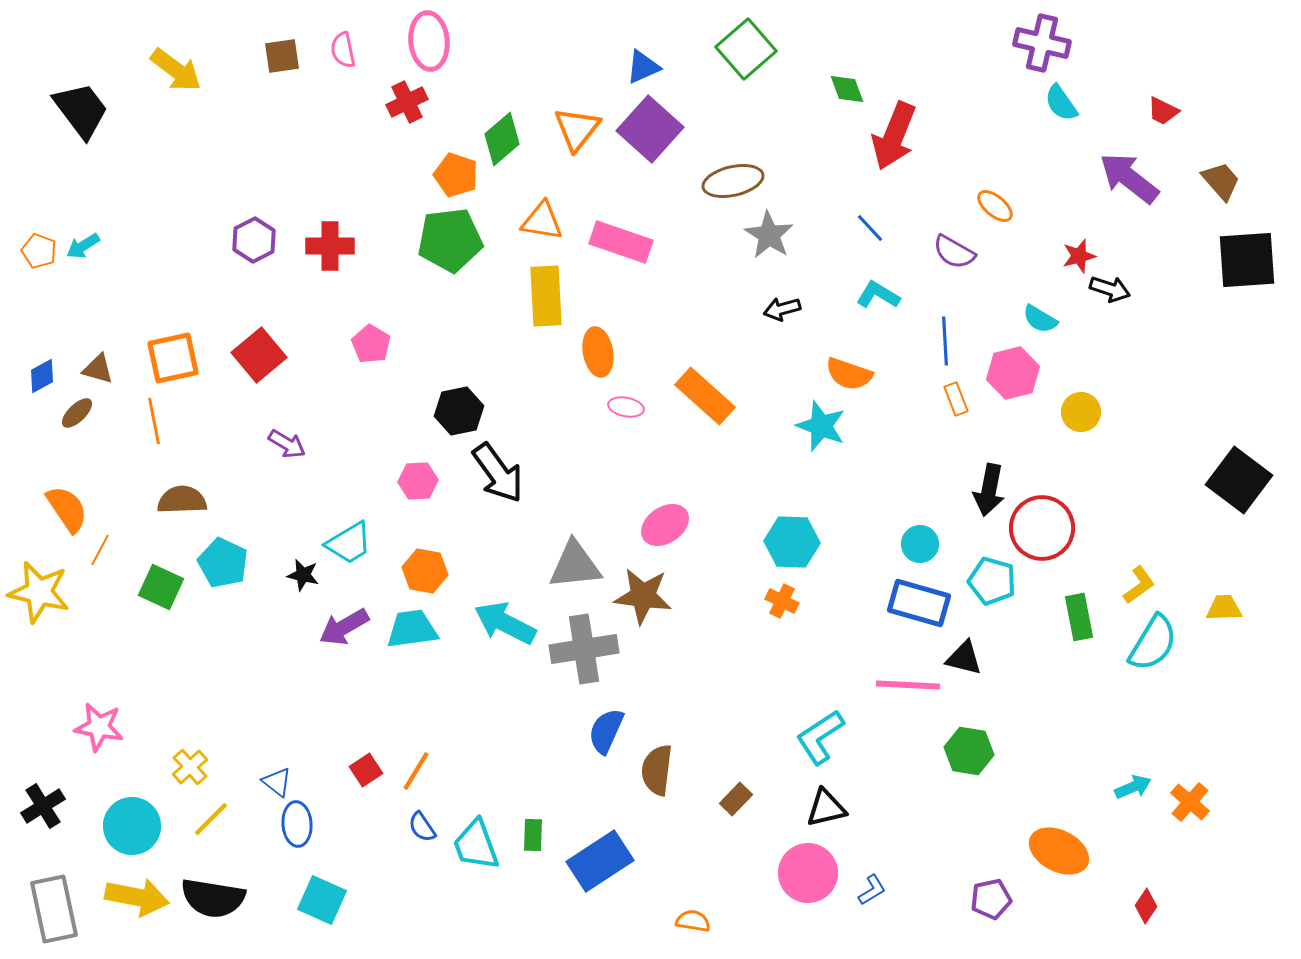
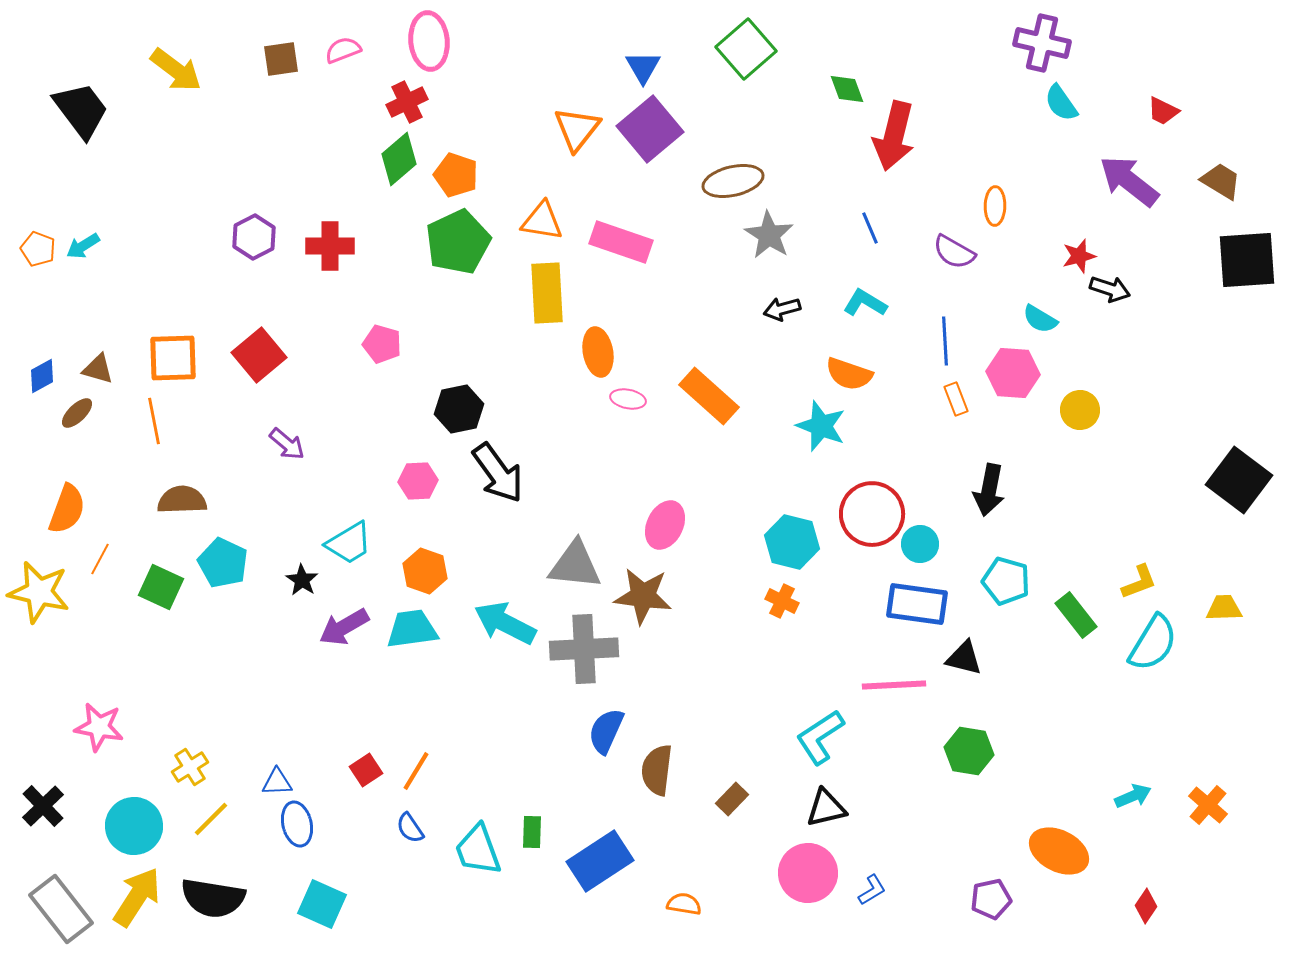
pink semicircle at (343, 50): rotated 81 degrees clockwise
brown square at (282, 56): moved 1 px left, 3 px down
blue triangle at (643, 67): rotated 36 degrees counterclockwise
purple square at (650, 129): rotated 8 degrees clockwise
red arrow at (894, 136): rotated 8 degrees counterclockwise
green diamond at (502, 139): moved 103 px left, 20 px down
purple arrow at (1129, 178): moved 3 px down
brown trapezoid at (1221, 181): rotated 18 degrees counterclockwise
orange ellipse at (995, 206): rotated 51 degrees clockwise
blue line at (870, 228): rotated 20 degrees clockwise
purple hexagon at (254, 240): moved 3 px up
green pentagon at (450, 240): moved 8 px right, 2 px down; rotated 18 degrees counterclockwise
orange pentagon at (39, 251): moved 1 px left, 2 px up
cyan L-shape at (878, 295): moved 13 px left, 8 px down
yellow rectangle at (546, 296): moved 1 px right, 3 px up
pink pentagon at (371, 344): moved 11 px right; rotated 15 degrees counterclockwise
orange square at (173, 358): rotated 10 degrees clockwise
pink hexagon at (1013, 373): rotated 18 degrees clockwise
orange rectangle at (705, 396): moved 4 px right
pink ellipse at (626, 407): moved 2 px right, 8 px up
black hexagon at (459, 411): moved 2 px up
yellow circle at (1081, 412): moved 1 px left, 2 px up
purple arrow at (287, 444): rotated 9 degrees clockwise
orange semicircle at (67, 509): rotated 54 degrees clockwise
pink ellipse at (665, 525): rotated 30 degrees counterclockwise
red circle at (1042, 528): moved 170 px left, 14 px up
cyan hexagon at (792, 542): rotated 12 degrees clockwise
orange line at (100, 550): moved 9 px down
gray triangle at (575, 565): rotated 12 degrees clockwise
orange hexagon at (425, 571): rotated 9 degrees clockwise
black star at (303, 575): moved 1 px left, 5 px down; rotated 20 degrees clockwise
cyan pentagon at (992, 581): moved 14 px right
yellow L-shape at (1139, 585): moved 3 px up; rotated 15 degrees clockwise
blue rectangle at (919, 603): moved 2 px left, 1 px down; rotated 8 degrees counterclockwise
green rectangle at (1079, 617): moved 3 px left, 2 px up; rotated 27 degrees counterclockwise
gray cross at (584, 649): rotated 6 degrees clockwise
pink line at (908, 685): moved 14 px left; rotated 6 degrees counterclockwise
yellow cross at (190, 767): rotated 9 degrees clockwise
blue triangle at (277, 782): rotated 40 degrees counterclockwise
cyan arrow at (1133, 787): moved 9 px down
brown rectangle at (736, 799): moved 4 px left
orange cross at (1190, 802): moved 18 px right, 3 px down
black cross at (43, 806): rotated 12 degrees counterclockwise
blue ellipse at (297, 824): rotated 9 degrees counterclockwise
cyan circle at (132, 826): moved 2 px right
blue semicircle at (422, 827): moved 12 px left, 1 px down
green rectangle at (533, 835): moved 1 px left, 3 px up
cyan trapezoid at (476, 845): moved 2 px right, 5 px down
yellow arrow at (137, 897): rotated 68 degrees counterclockwise
cyan square at (322, 900): moved 4 px down
gray rectangle at (54, 909): moved 7 px right; rotated 26 degrees counterclockwise
orange semicircle at (693, 921): moved 9 px left, 17 px up
